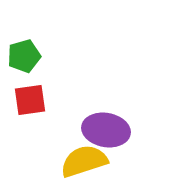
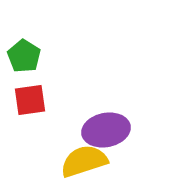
green pentagon: rotated 24 degrees counterclockwise
purple ellipse: rotated 21 degrees counterclockwise
